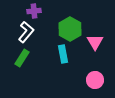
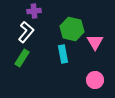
green hexagon: moved 2 px right; rotated 15 degrees counterclockwise
